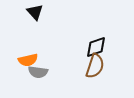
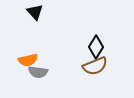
black diamond: rotated 40 degrees counterclockwise
brown semicircle: rotated 50 degrees clockwise
